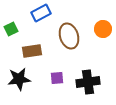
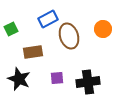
blue rectangle: moved 7 px right, 6 px down
brown rectangle: moved 1 px right, 1 px down
black star: rotated 30 degrees clockwise
